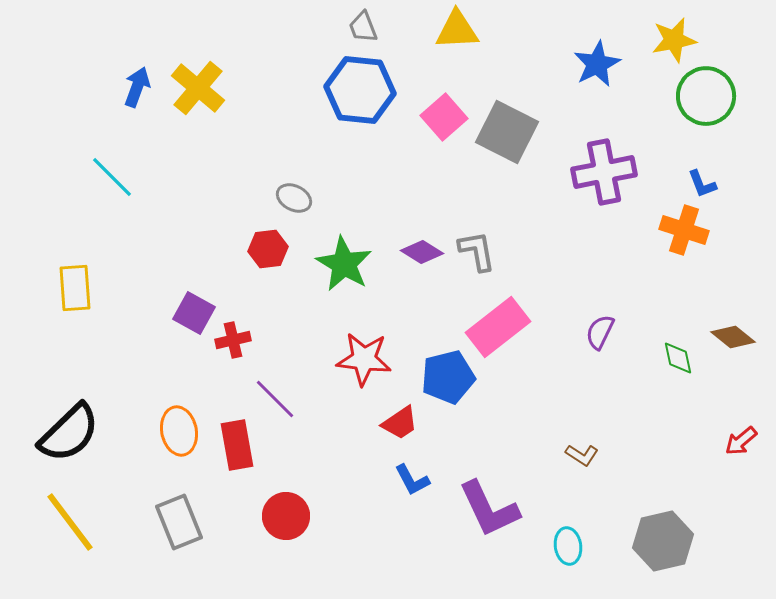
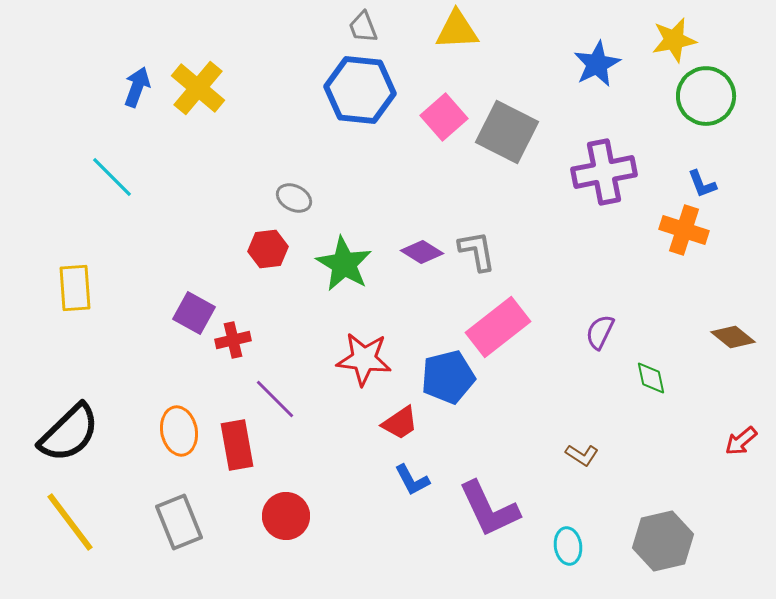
green diamond at (678, 358): moved 27 px left, 20 px down
